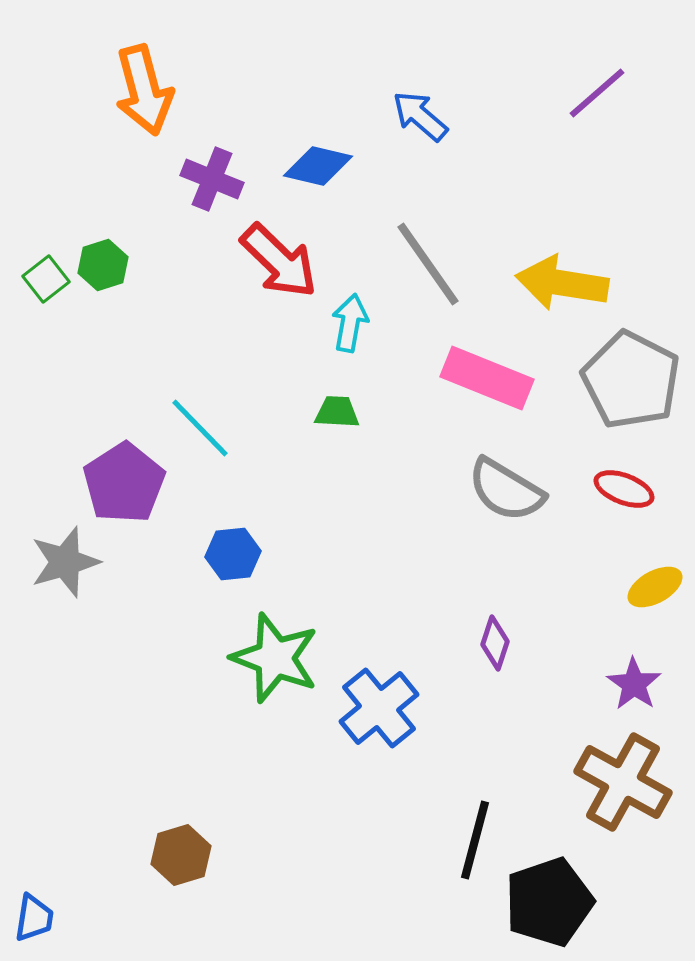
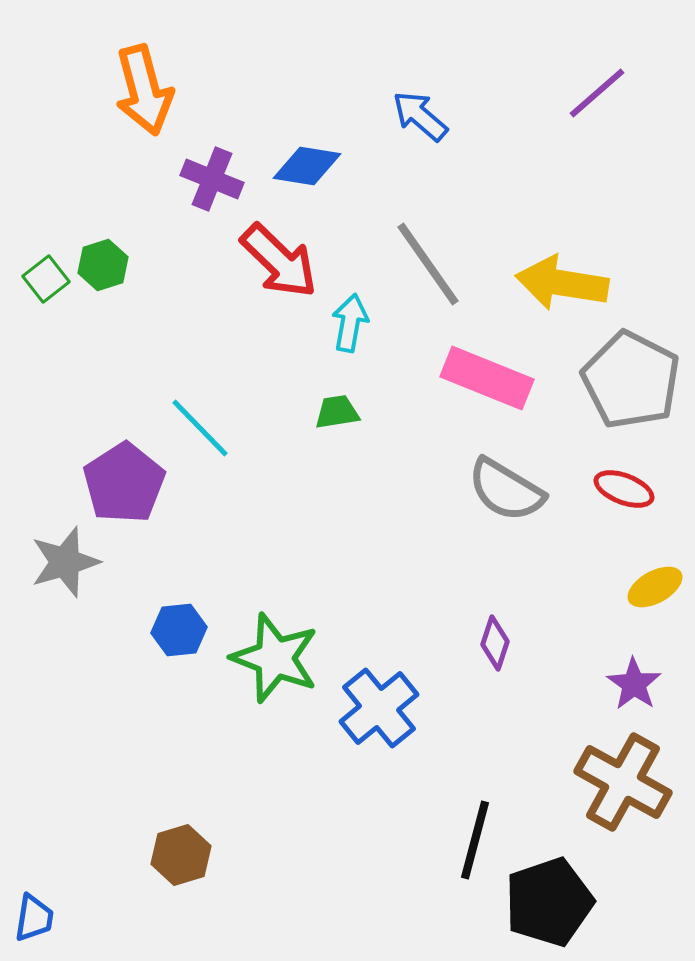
blue diamond: moved 11 px left; rotated 4 degrees counterclockwise
green trapezoid: rotated 12 degrees counterclockwise
blue hexagon: moved 54 px left, 76 px down
